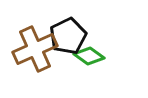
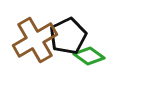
brown cross: moved 9 px up; rotated 6 degrees counterclockwise
